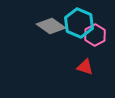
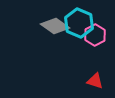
gray diamond: moved 4 px right
red triangle: moved 10 px right, 14 px down
